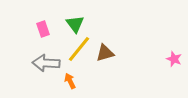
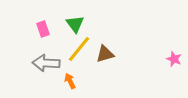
brown triangle: moved 1 px down
